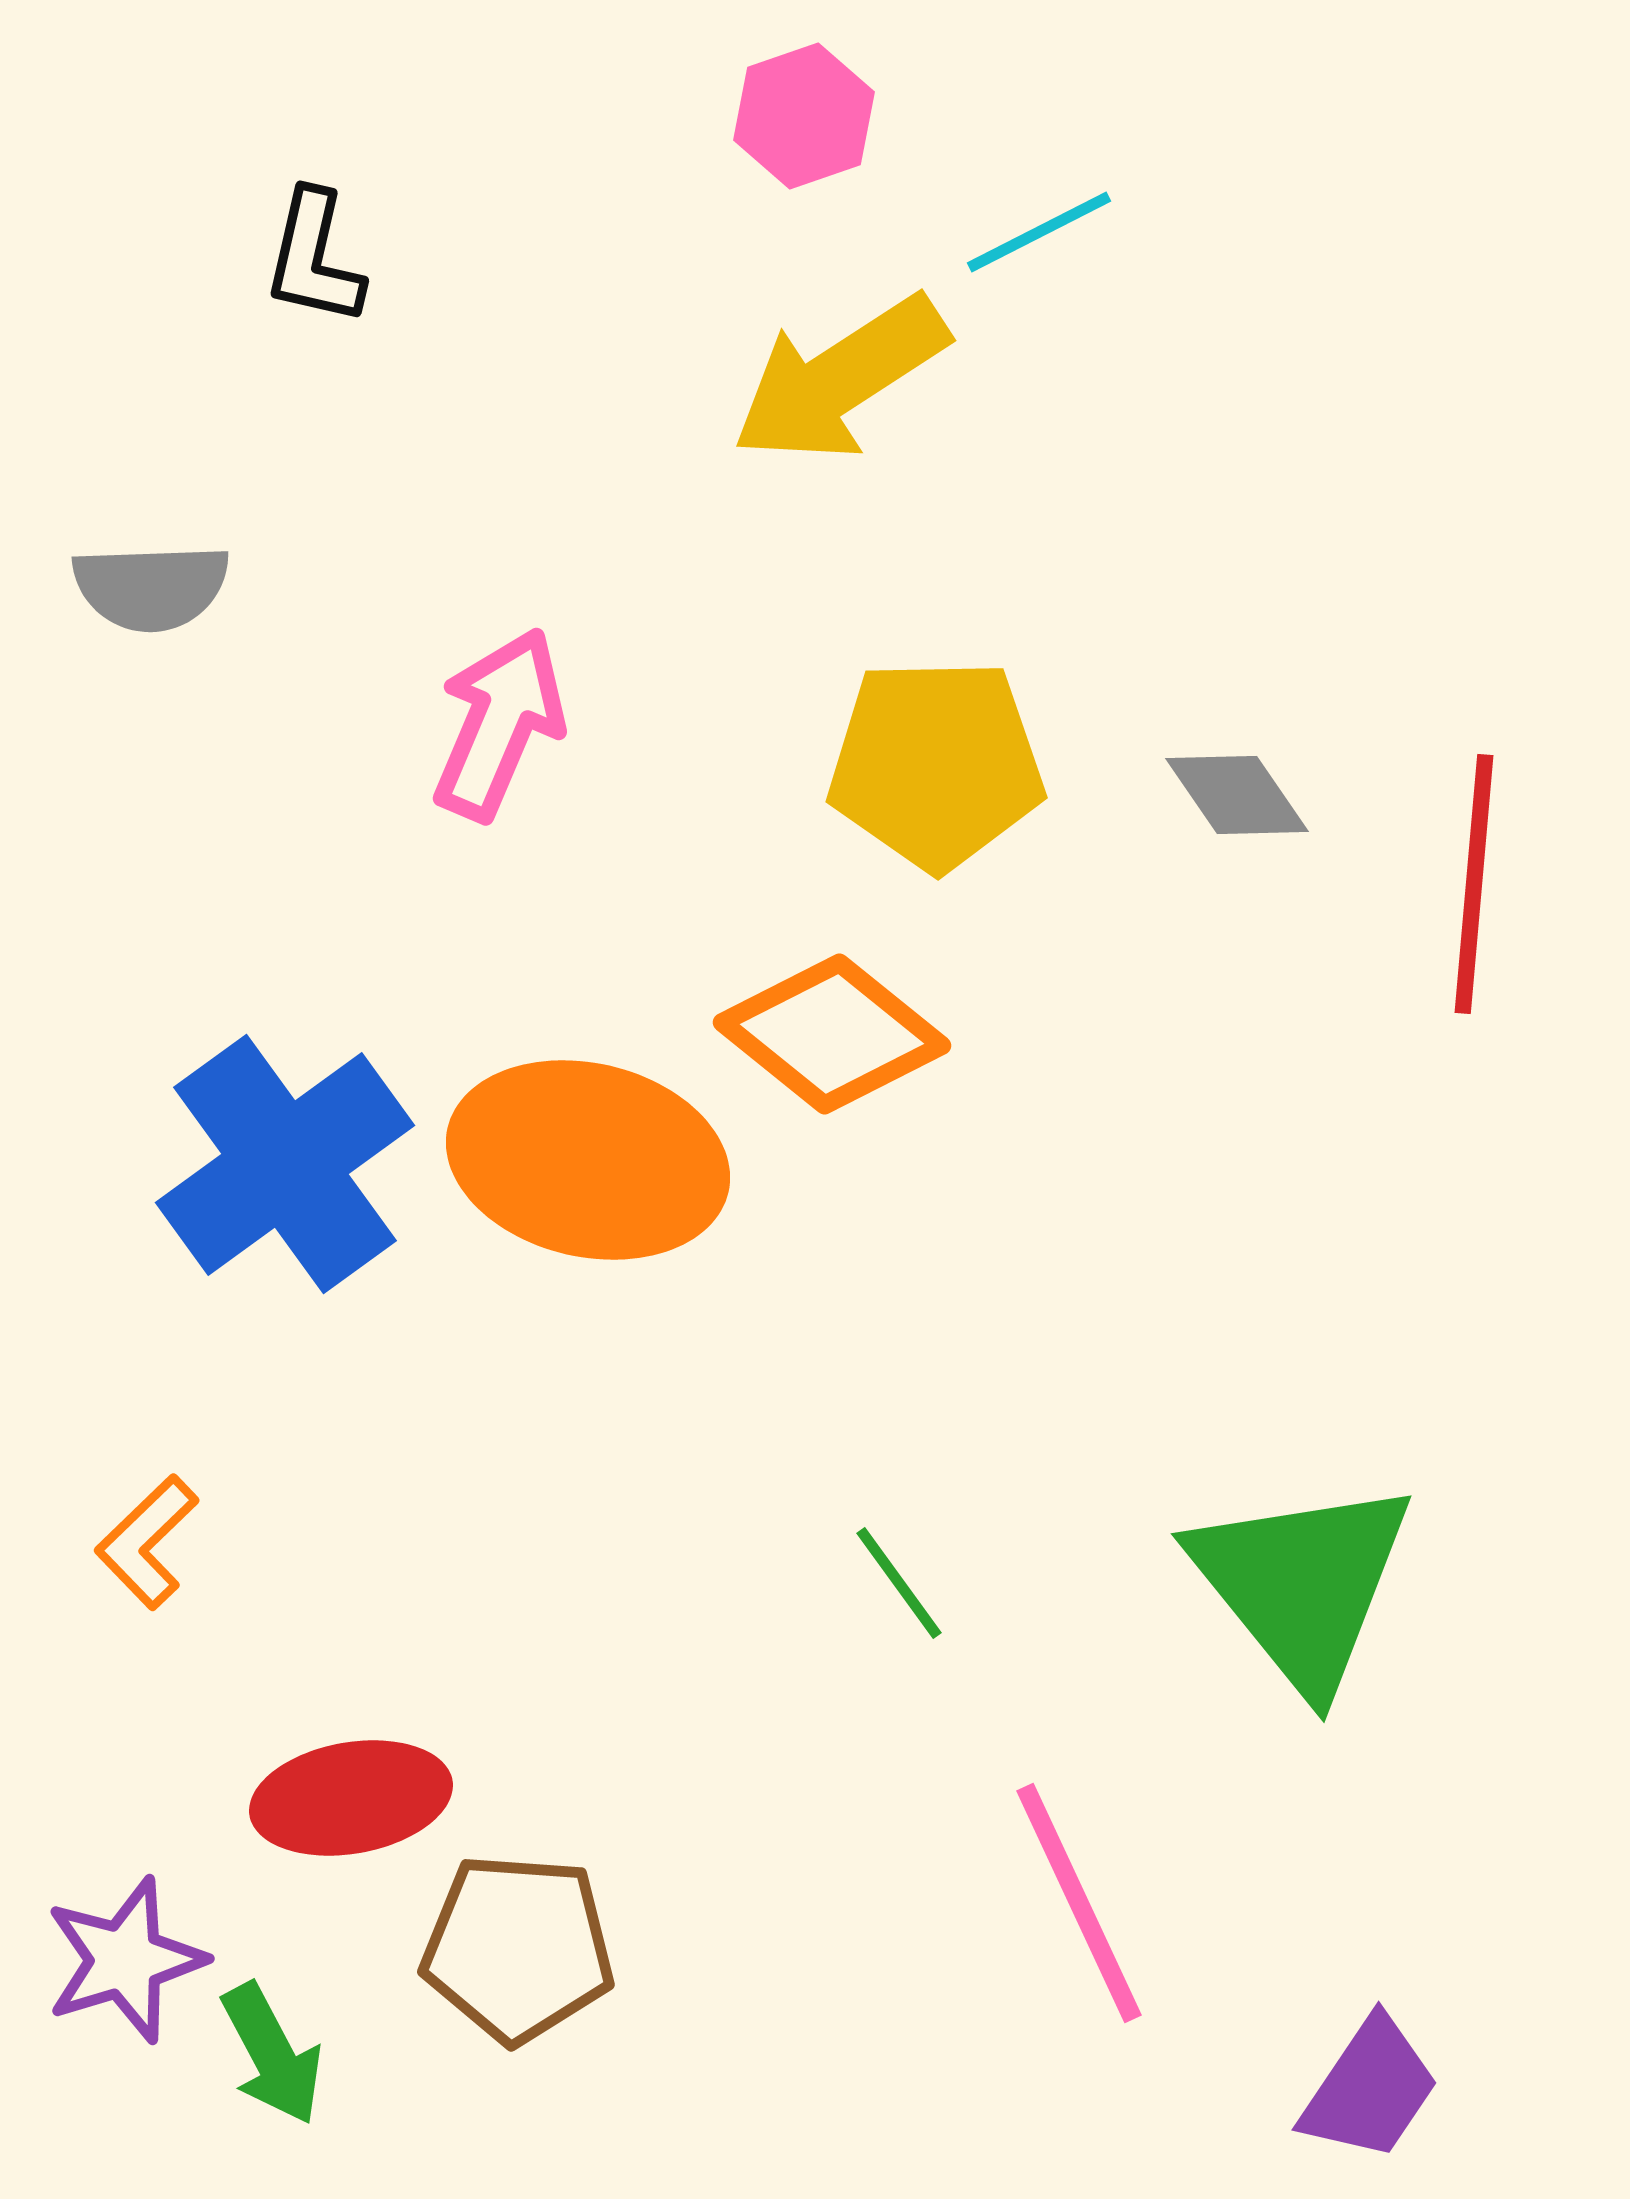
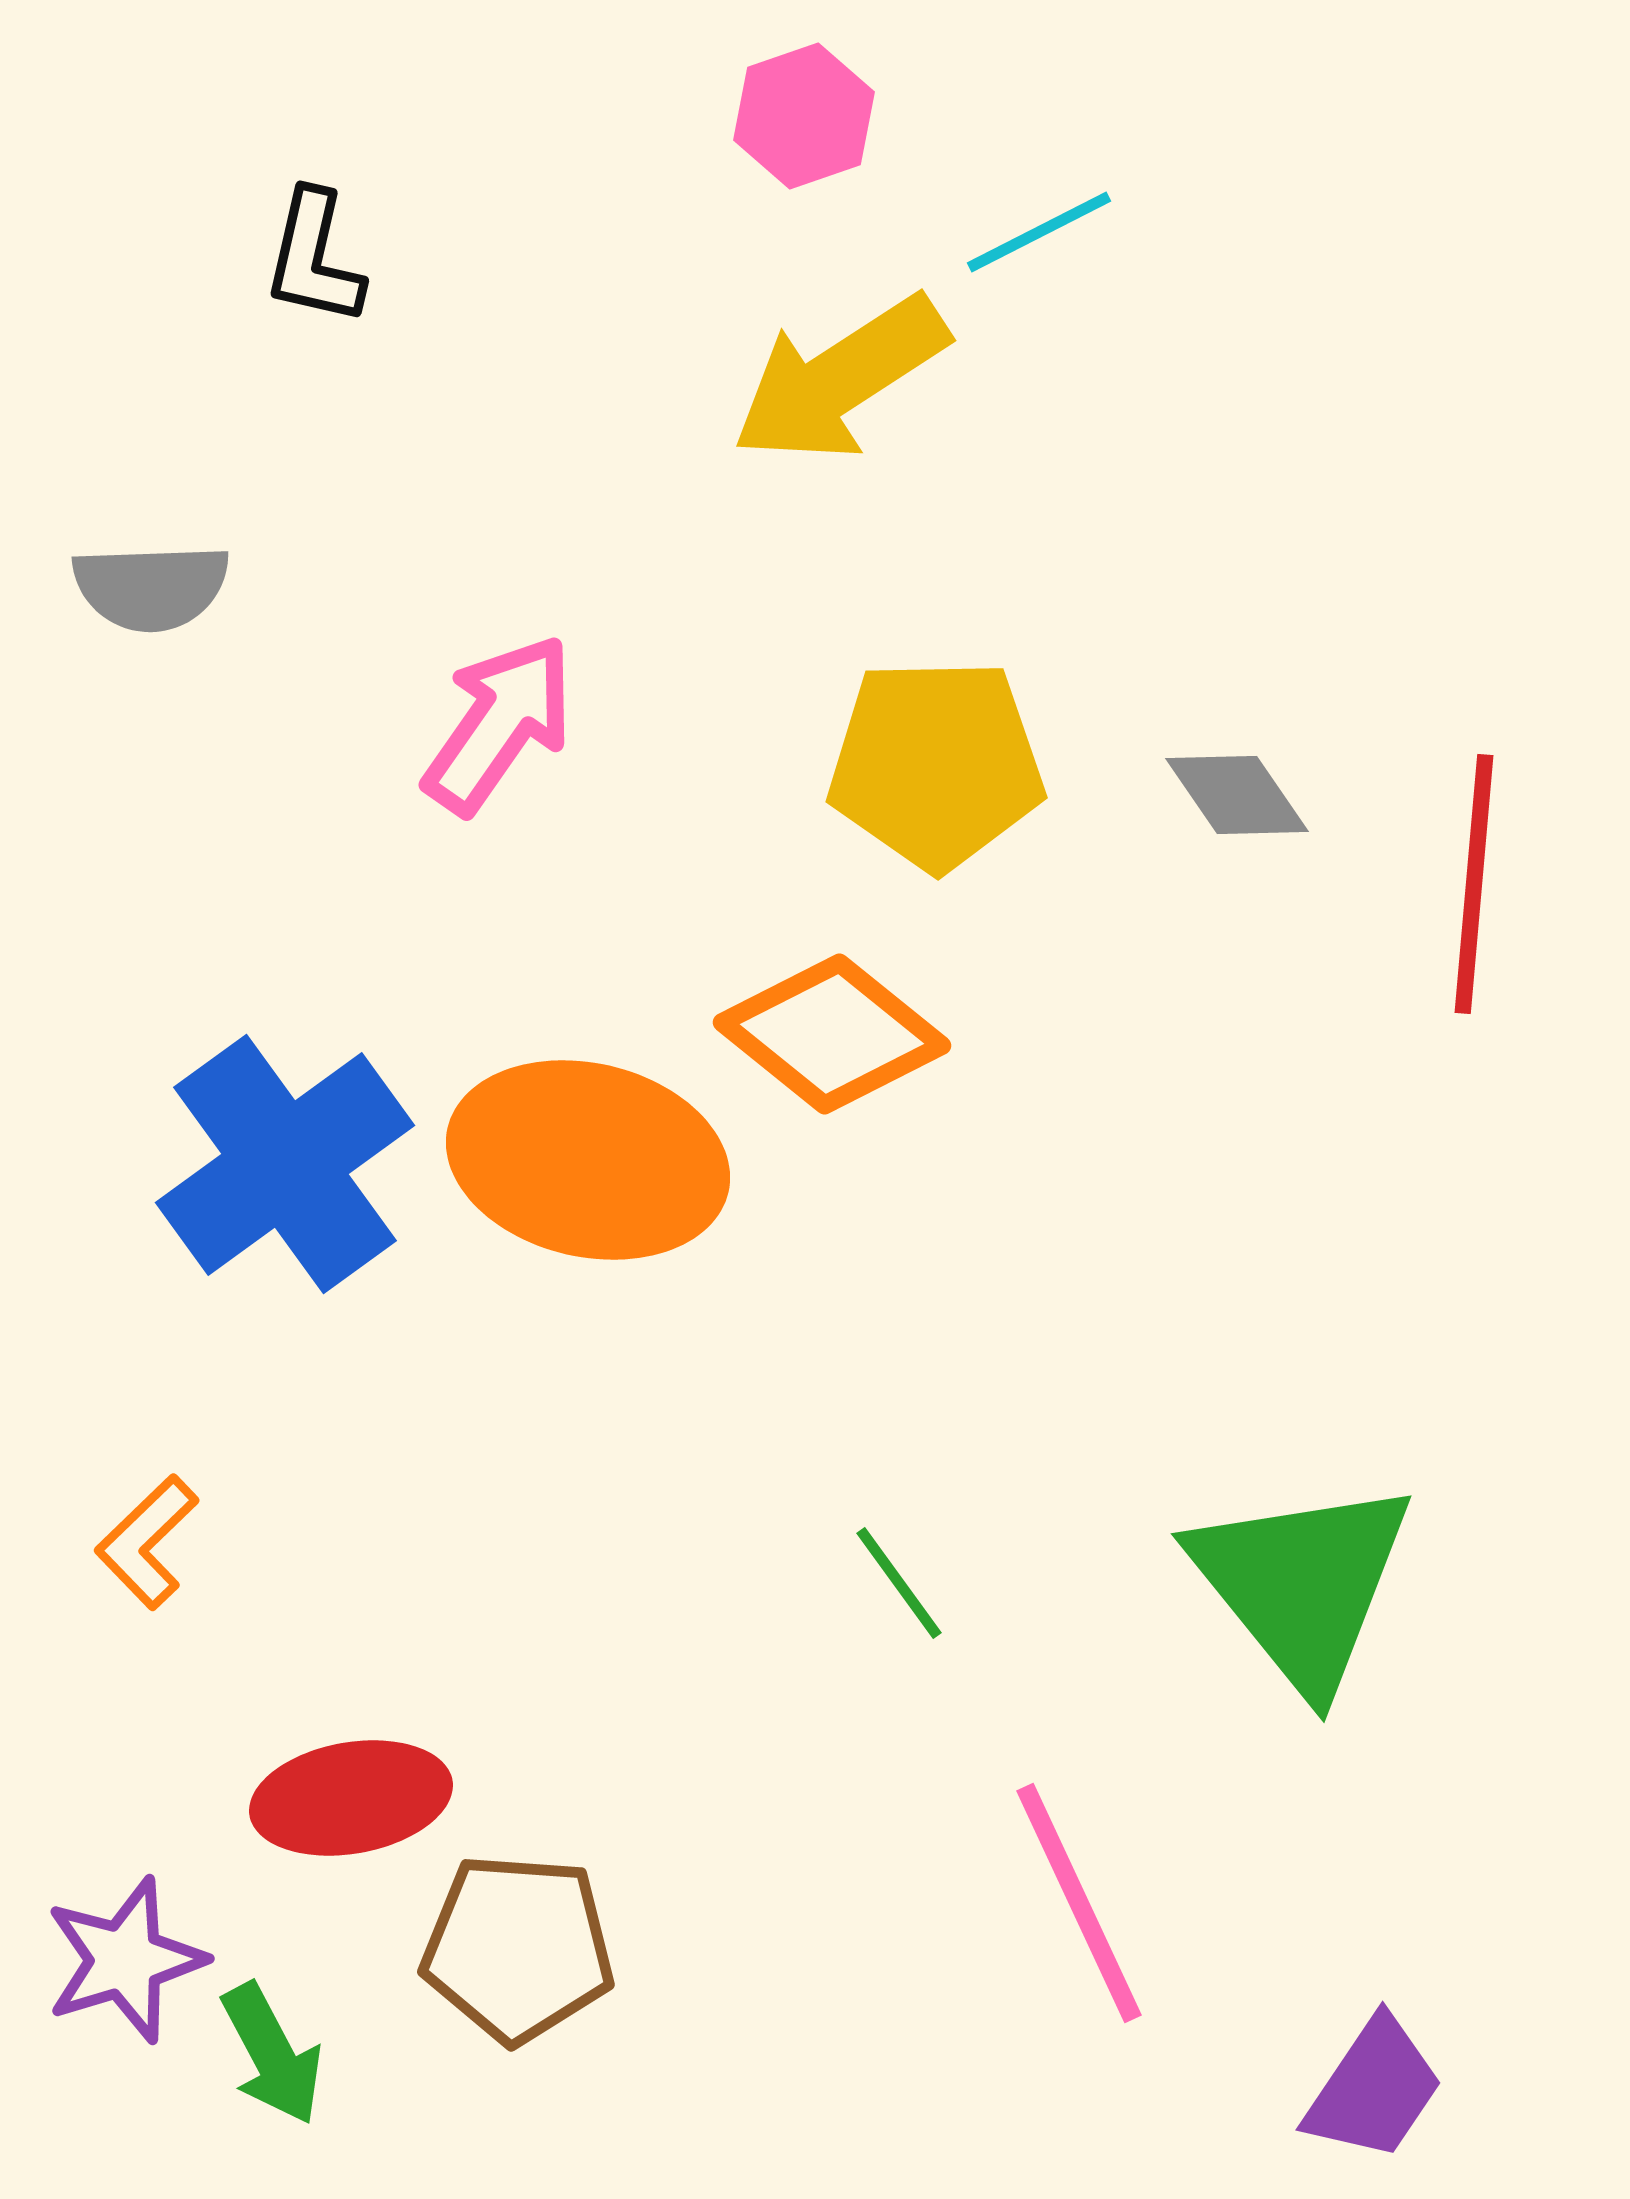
pink arrow: rotated 12 degrees clockwise
purple trapezoid: moved 4 px right
